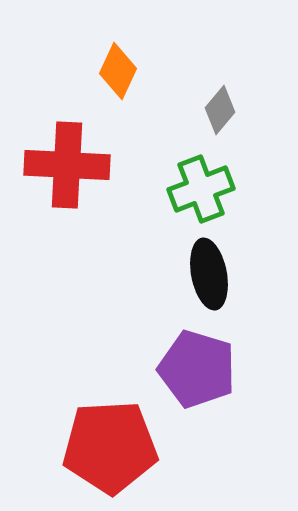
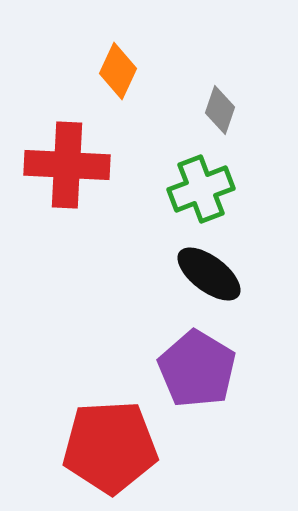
gray diamond: rotated 21 degrees counterclockwise
black ellipse: rotated 42 degrees counterclockwise
purple pentagon: rotated 14 degrees clockwise
